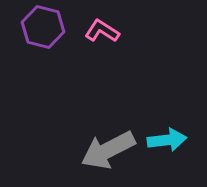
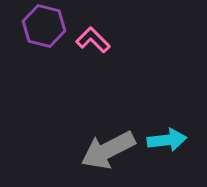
purple hexagon: moved 1 px right, 1 px up
pink L-shape: moved 9 px left, 9 px down; rotated 12 degrees clockwise
